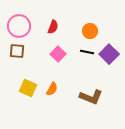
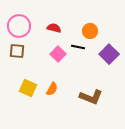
red semicircle: moved 1 px right, 1 px down; rotated 96 degrees counterclockwise
black line: moved 9 px left, 5 px up
